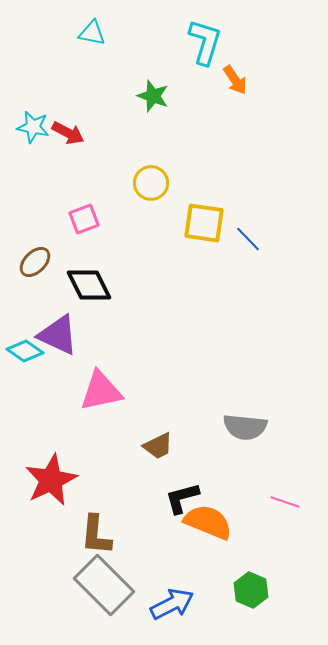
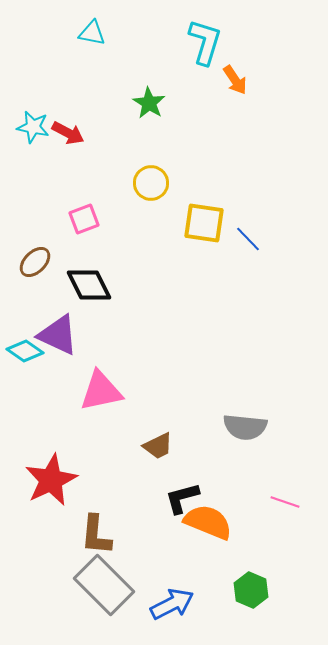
green star: moved 4 px left, 7 px down; rotated 12 degrees clockwise
